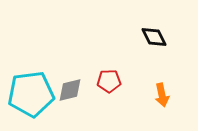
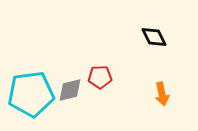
red pentagon: moved 9 px left, 4 px up
orange arrow: moved 1 px up
